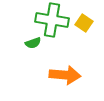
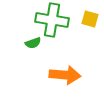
yellow square: moved 6 px right, 4 px up; rotated 18 degrees counterclockwise
